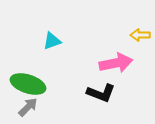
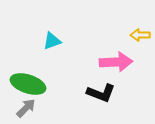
pink arrow: moved 1 px up; rotated 8 degrees clockwise
gray arrow: moved 2 px left, 1 px down
